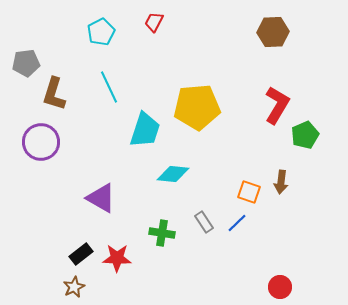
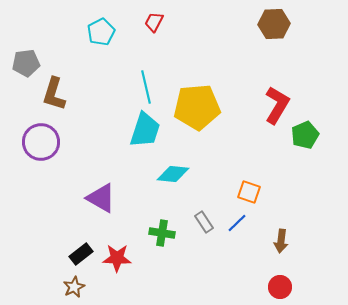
brown hexagon: moved 1 px right, 8 px up
cyan line: moved 37 px right; rotated 12 degrees clockwise
brown arrow: moved 59 px down
